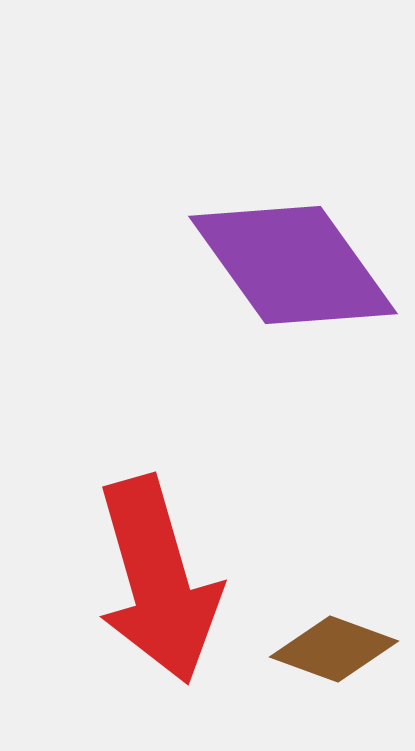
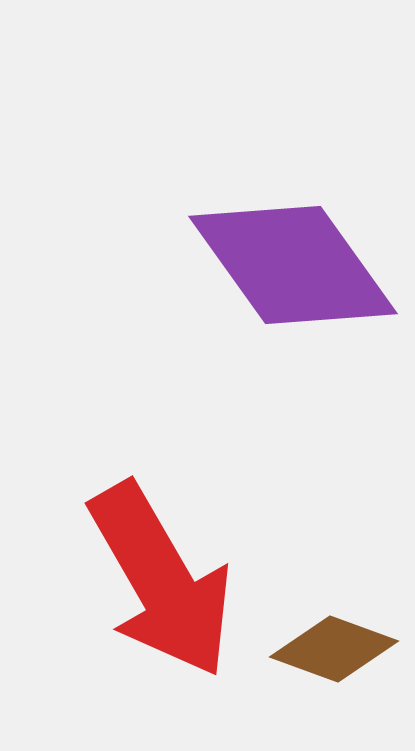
red arrow: moved 3 px right; rotated 14 degrees counterclockwise
